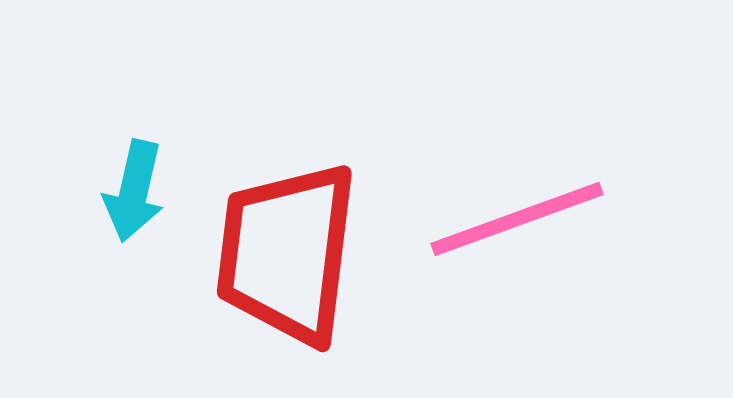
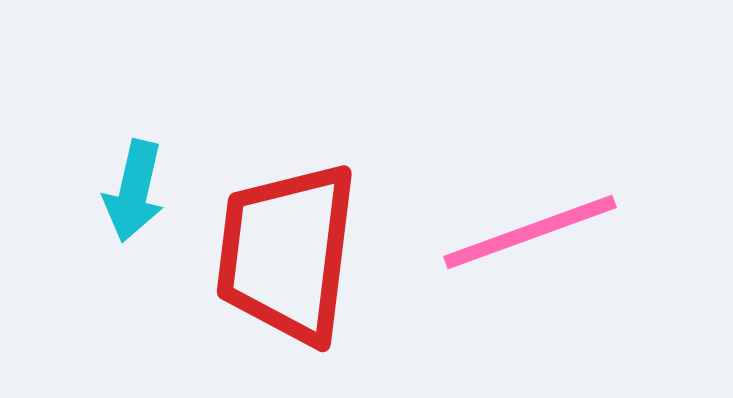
pink line: moved 13 px right, 13 px down
